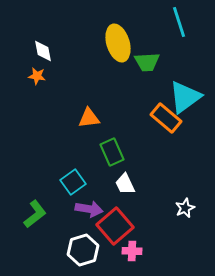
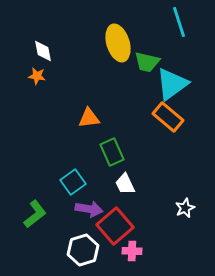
green trapezoid: rotated 16 degrees clockwise
cyan triangle: moved 13 px left, 13 px up
orange rectangle: moved 2 px right, 1 px up
